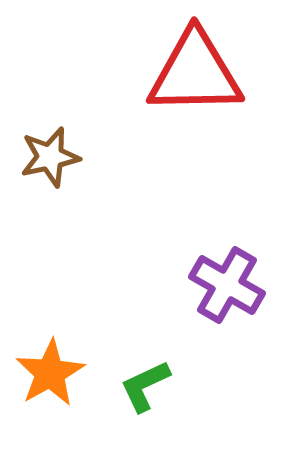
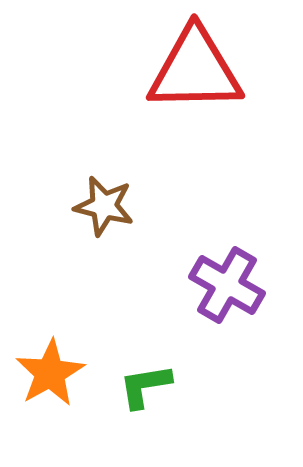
red triangle: moved 3 px up
brown star: moved 54 px right, 49 px down; rotated 26 degrees clockwise
green L-shape: rotated 16 degrees clockwise
